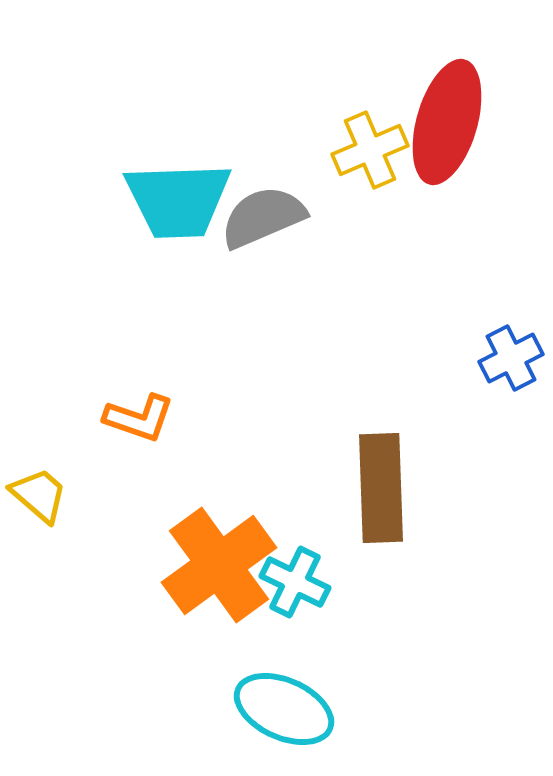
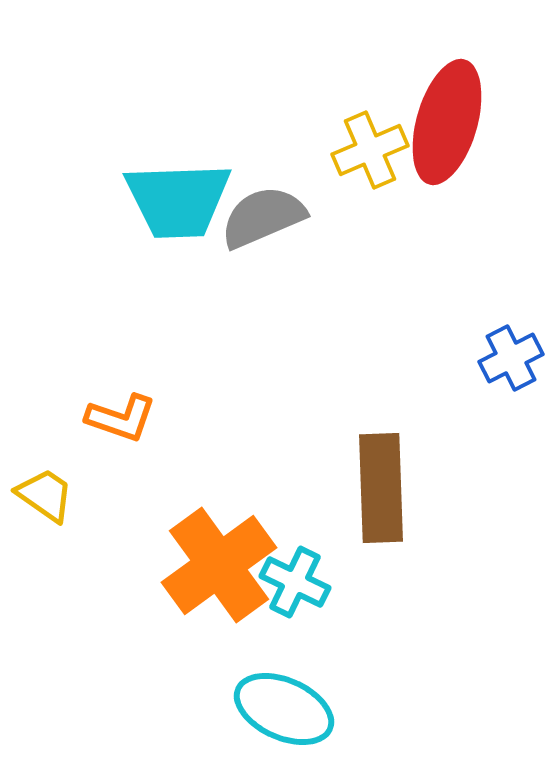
orange L-shape: moved 18 px left
yellow trapezoid: moved 6 px right; rotated 6 degrees counterclockwise
